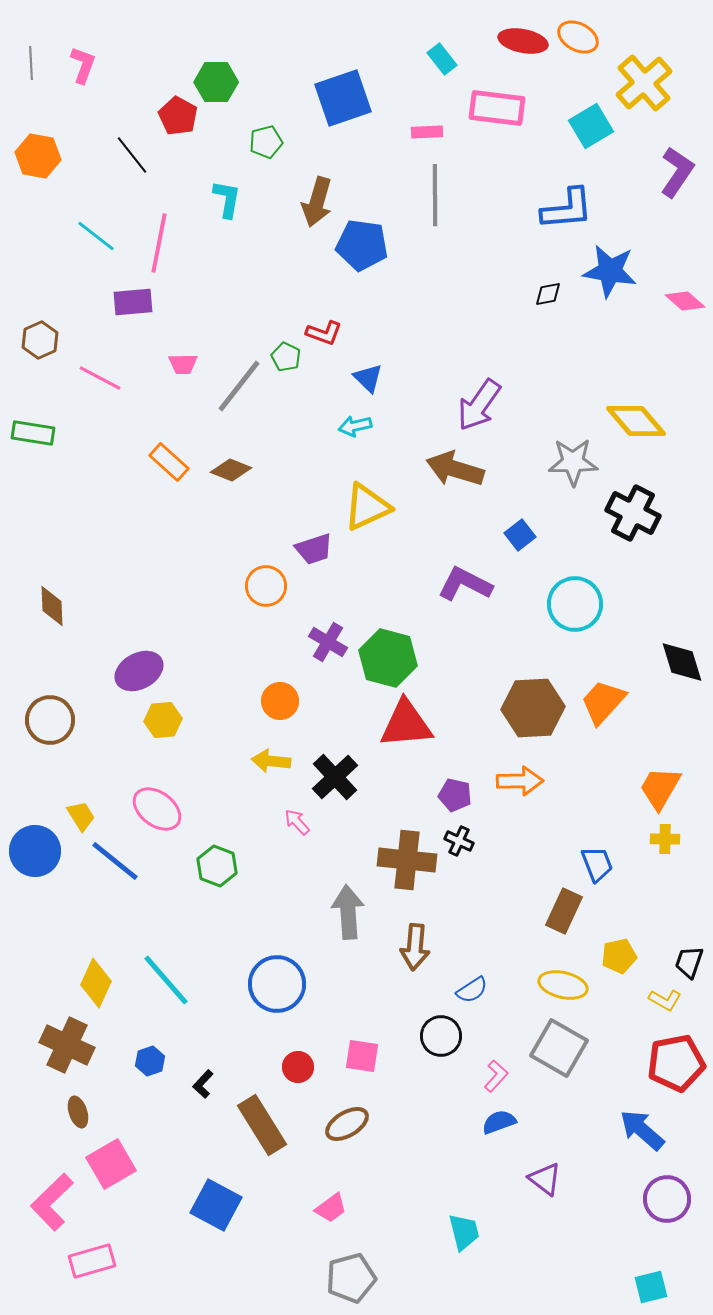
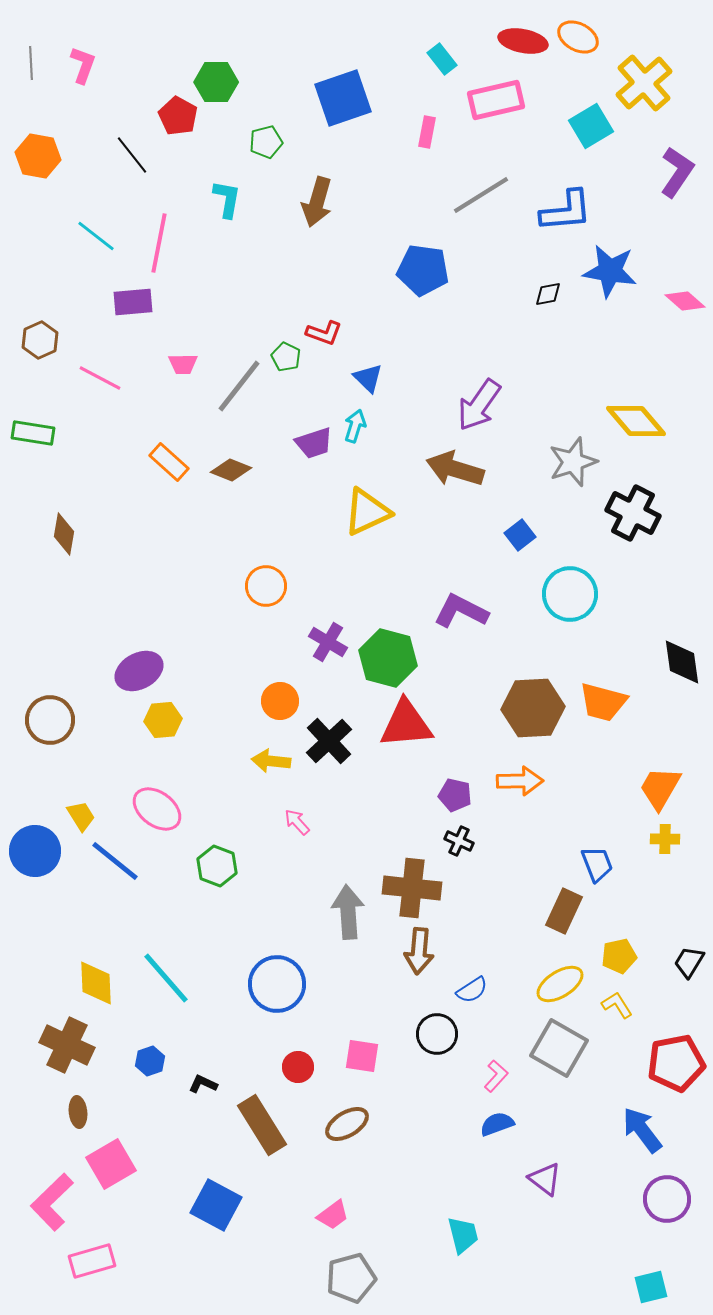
pink rectangle at (497, 108): moved 1 px left, 8 px up; rotated 20 degrees counterclockwise
pink rectangle at (427, 132): rotated 76 degrees counterclockwise
gray line at (435, 195): moved 46 px right; rotated 58 degrees clockwise
blue L-shape at (567, 209): moved 1 px left, 2 px down
blue pentagon at (362, 245): moved 61 px right, 25 px down
cyan arrow at (355, 426): rotated 120 degrees clockwise
gray star at (573, 462): rotated 18 degrees counterclockwise
yellow triangle at (367, 507): moved 5 px down
purple trapezoid at (314, 549): moved 106 px up
purple L-shape at (465, 584): moved 4 px left, 27 px down
cyan circle at (575, 604): moved 5 px left, 10 px up
brown diamond at (52, 606): moved 12 px right, 72 px up; rotated 12 degrees clockwise
black diamond at (682, 662): rotated 9 degrees clockwise
orange trapezoid at (603, 702): rotated 117 degrees counterclockwise
black cross at (335, 777): moved 6 px left, 36 px up
brown cross at (407, 860): moved 5 px right, 28 px down
brown arrow at (415, 947): moved 4 px right, 4 px down
black trapezoid at (689, 962): rotated 12 degrees clockwise
cyan line at (166, 980): moved 2 px up
yellow diamond at (96, 983): rotated 27 degrees counterclockwise
yellow ellipse at (563, 985): moved 3 px left, 1 px up; rotated 45 degrees counterclockwise
yellow L-shape at (665, 1000): moved 48 px left, 5 px down; rotated 152 degrees counterclockwise
black circle at (441, 1036): moved 4 px left, 2 px up
black L-shape at (203, 1084): rotated 72 degrees clockwise
brown ellipse at (78, 1112): rotated 12 degrees clockwise
blue semicircle at (499, 1122): moved 2 px left, 2 px down
blue arrow at (642, 1130): rotated 12 degrees clockwise
pink trapezoid at (331, 1208): moved 2 px right, 7 px down
cyan trapezoid at (464, 1232): moved 1 px left, 3 px down
